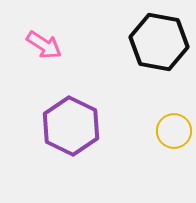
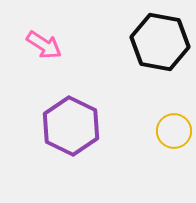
black hexagon: moved 1 px right
